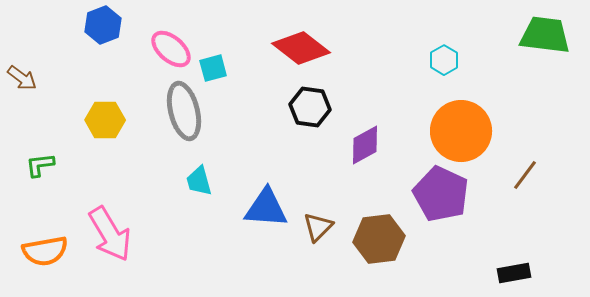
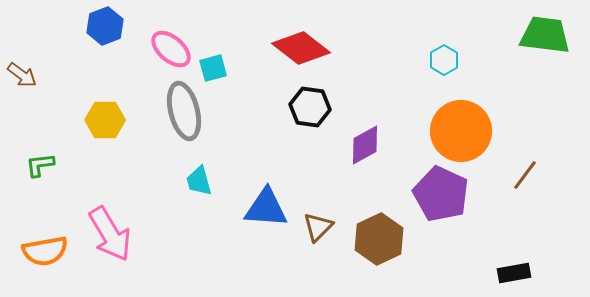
blue hexagon: moved 2 px right, 1 px down
brown arrow: moved 3 px up
brown hexagon: rotated 18 degrees counterclockwise
